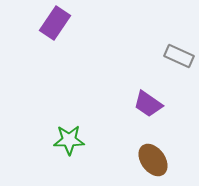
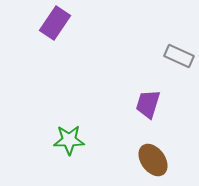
purple trapezoid: rotated 72 degrees clockwise
